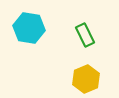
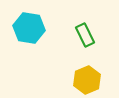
yellow hexagon: moved 1 px right, 1 px down
